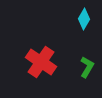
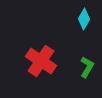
red cross: moved 1 px up
